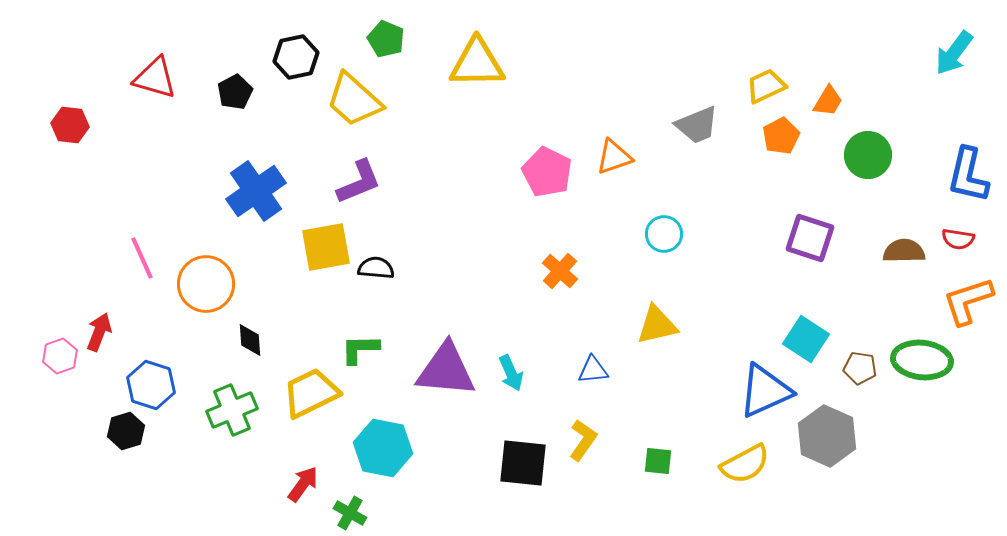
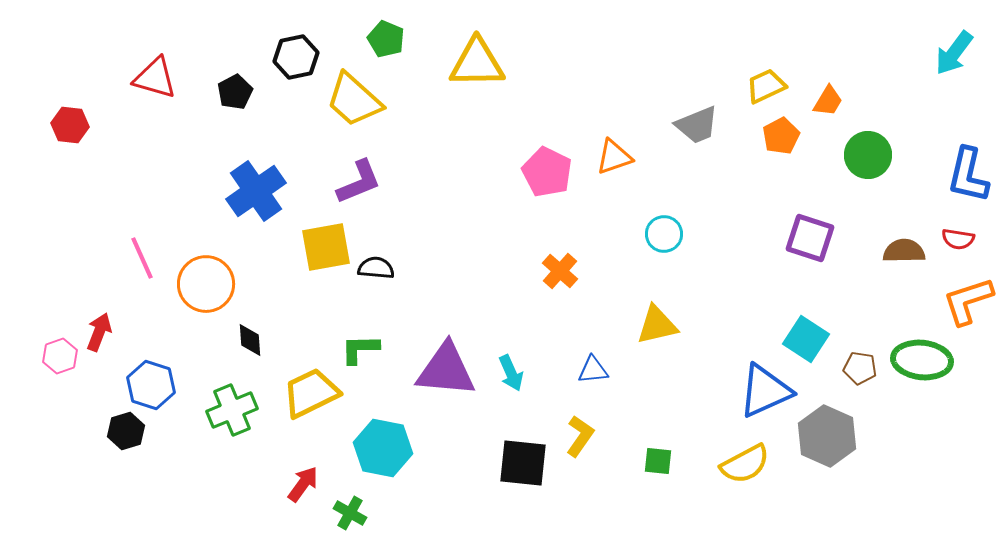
yellow L-shape at (583, 440): moved 3 px left, 4 px up
